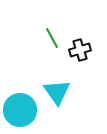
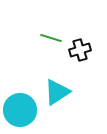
green line: moved 1 px left; rotated 45 degrees counterclockwise
cyan triangle: rotated 32 degrees clockwise
